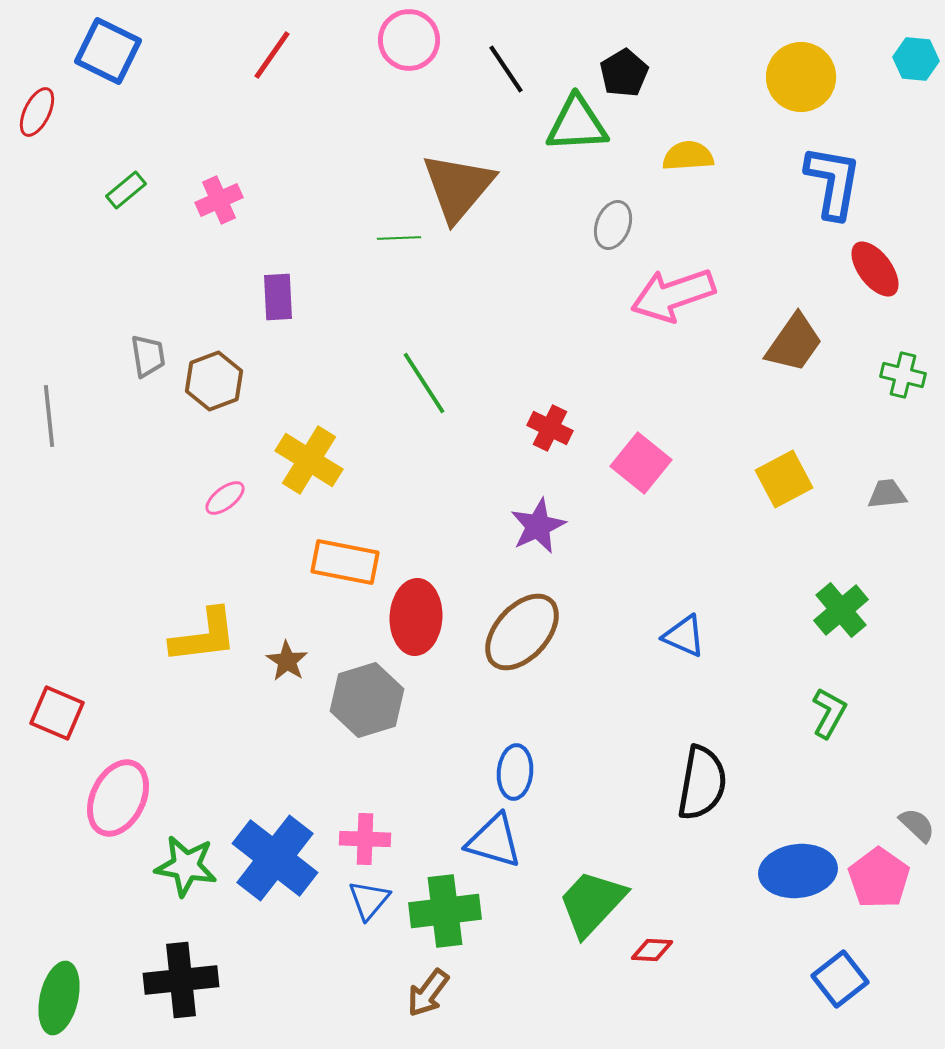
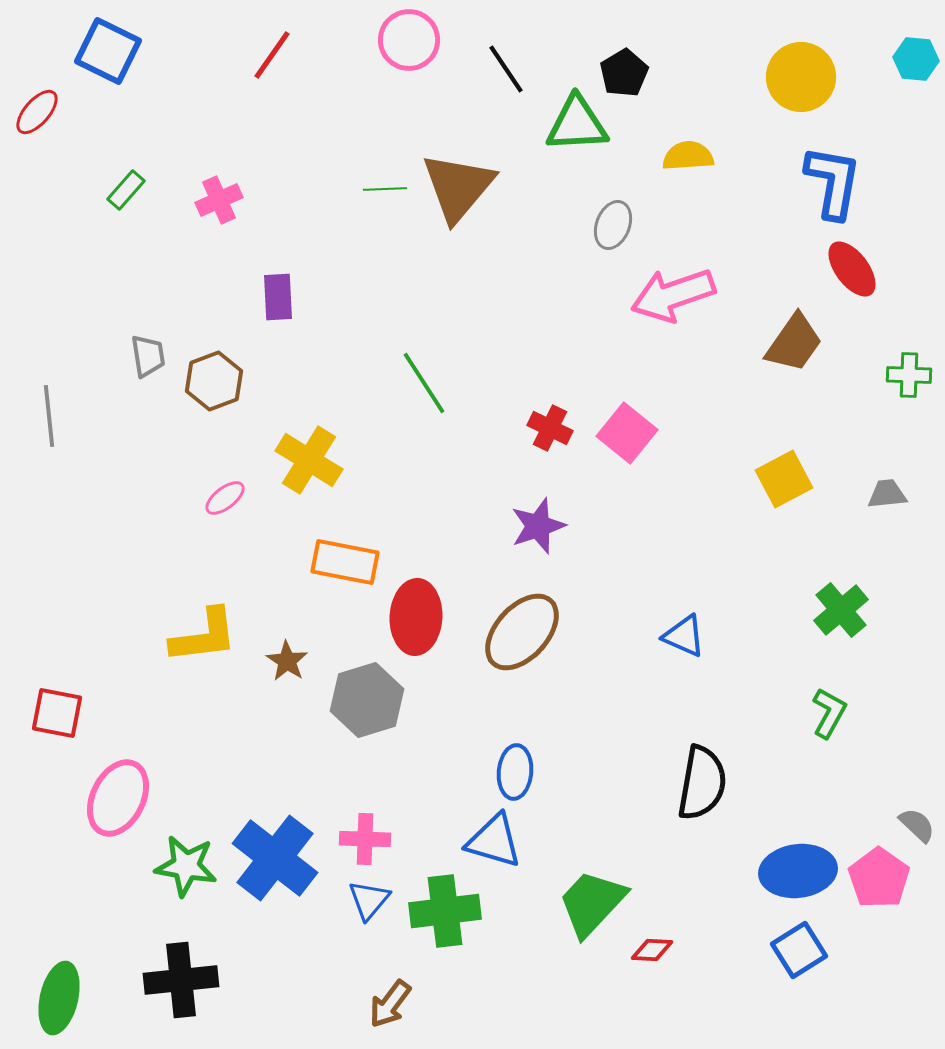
red ellipse at (37, 112): rotated 15 degrees clockwise
green rectangle at (126, 190): rotated 9 degrees counterclockwise
green line at (399, 238): moved 14 px left, 49 px up
red ellipse at (875, 269): moved 23 px left
green cross at (903, 375): moved 6 px right; rotated 12 degrees counterclockwise
pink square at (641, 463): moved 14 px left, 30 px up
purple star at (538, 526): rotated 6 degrees clockwise
red square at (57, 713): rotated 12 degrees counterclockwise
blue square at (840, 979): moved 41 px left, 29 px up; rotated 6 degrees clockwise
brown arrow at (428, 993): moved 38 px left, 11 px down
